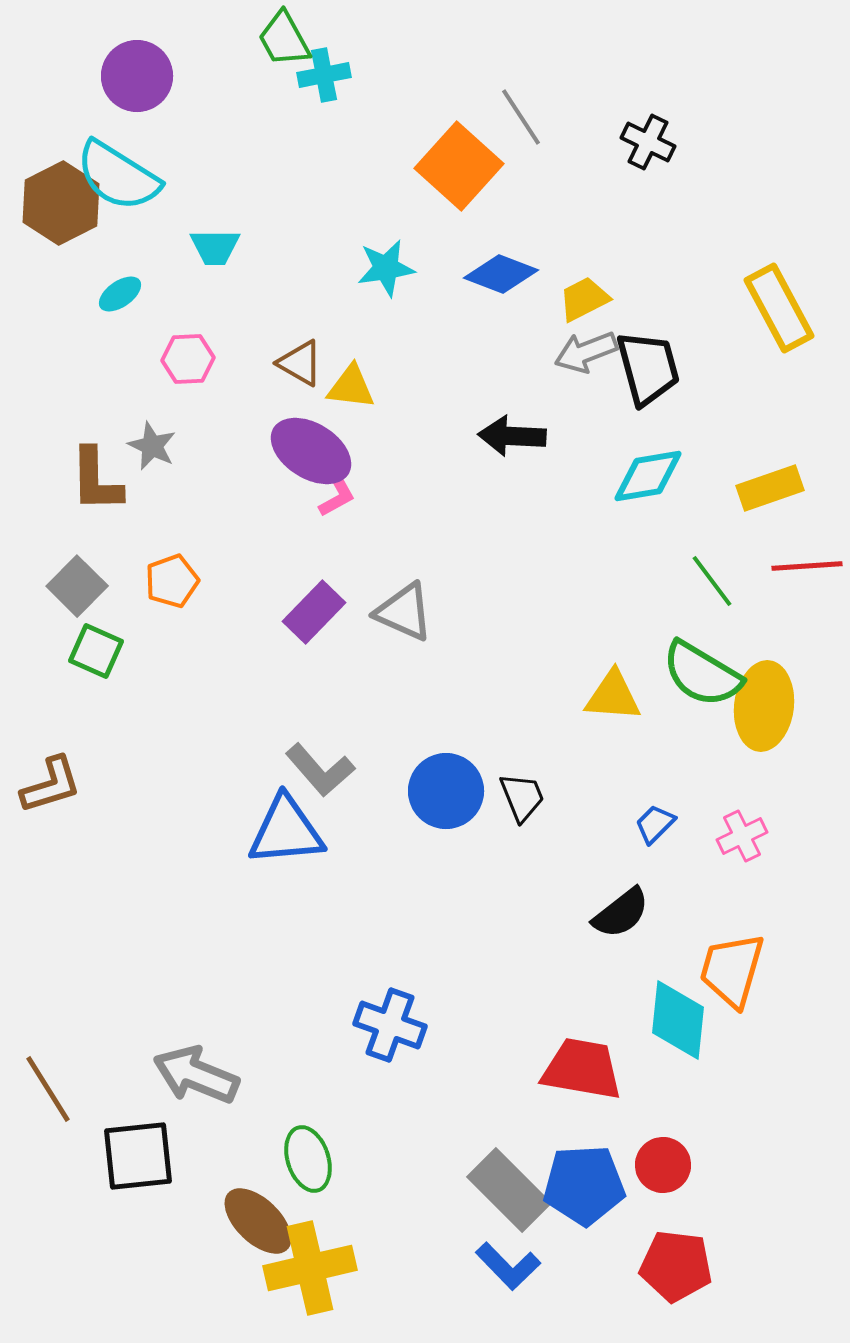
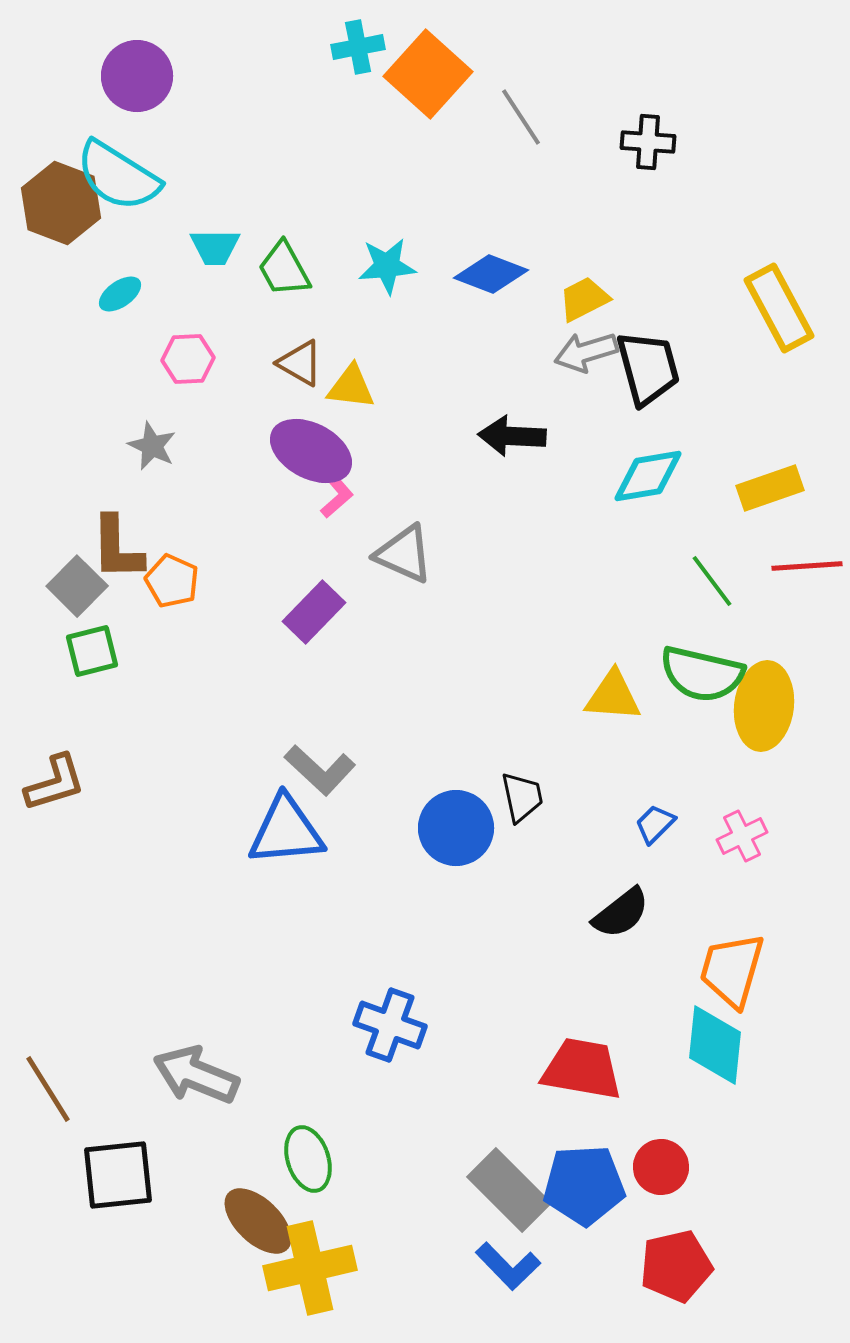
green trapezoid at (284, 39): moved 230 px down
cyan cross at (324, 75): moved 34 px right, 28 px up
black cross at (648, 142): rotated 22 degrees counterclockwise
orange square at (459, 166): moved 31 px left, 92 px up
brown hexagon at (61, 203): rotated 12 degrees counterclockwise
cyan star at (386, 268): moved 1 px right, 2 px up; rotated 4 degrees clockwise
blue diamond at (501, 274): moved 10 px left
gray arrow at (586, 352): rotated 4 degrees clockwise
purple ellipse at (311, 451): rotated 4 degrees counterclockwise
brown L-shape at (96, 480): moved 21 px right, 68 px down
pink L-shape at (337, 497): rotated 12 degrees counterclockwise
orange pentagon at (172, 581): rotated 28 degrees counterclockwise
gray triangle at (404, 612): moved 58 px up
green square at (96, 651): moved 4 px left; rotated 38 degrees counterclockwise
green semicircle at (702, 674): rotated 18 degrees counterclockwise
gray L-shape at (320, 770): rotated 6 degrees counterclockwise
brown L-shape at (51, 785): moved 4 px right, 2 px up
blue circle at (446, 791): moved 10 px right, 37 px down
black trapezoid at (522, 797): rotated 10 degrees clockwise
cyan diamond at (678, 1020): moved 37 px right, 25 px down
black square at (138, 1156): moved 20 px left, 19 px down
red circle at (663, 1165): moved 2 px left, 2 px down
red pentagon at (676, 1266): rotated 20 degrees counterclockwise
